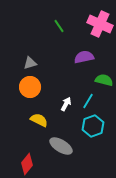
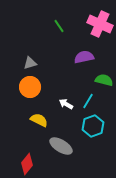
white arrow: rotated 88 degrees counterclockwise
